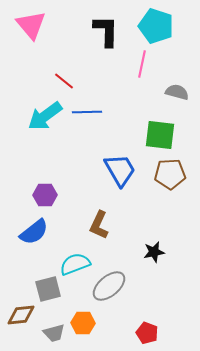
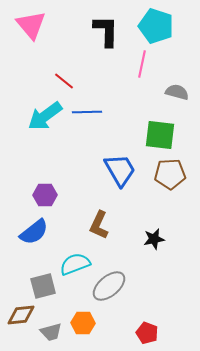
black star: moved 13 px up
gray square: moved 5 px left, 3 px up
gray trapezoid: moved 3 px left, 1 px up
